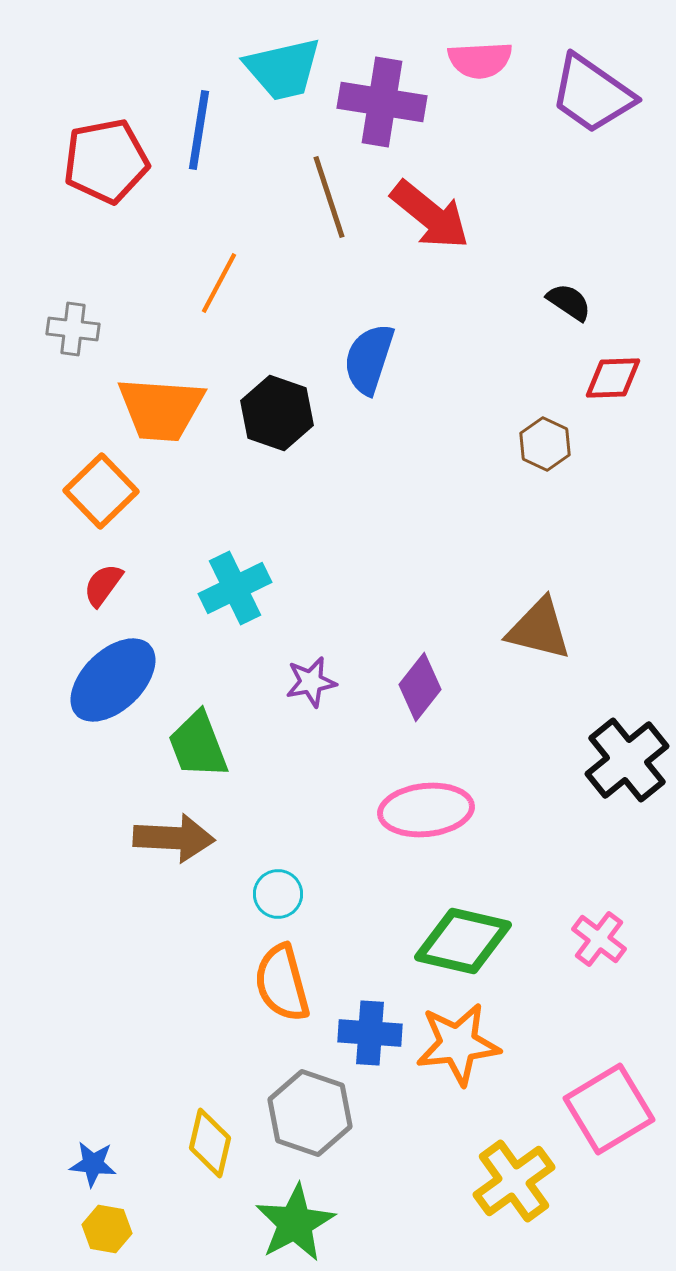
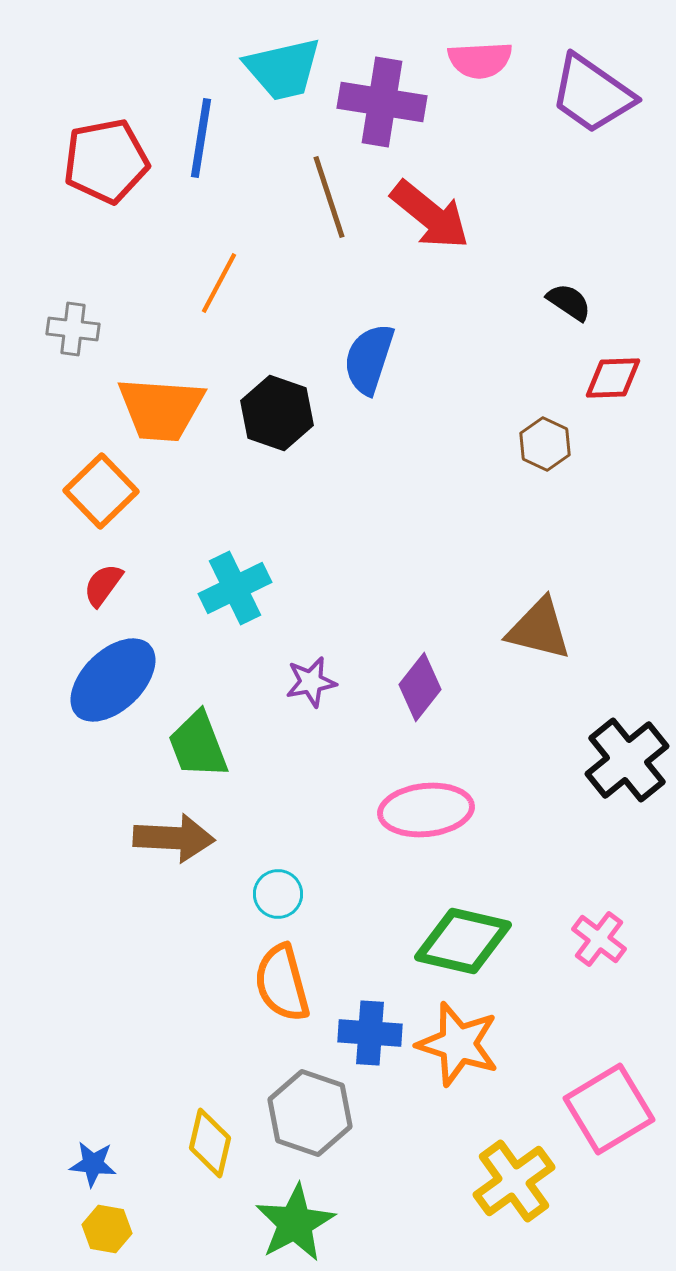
blue line: moved 2 px right, 8 px down
orange star: rotated 24 degrees clockwise
